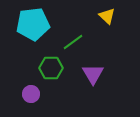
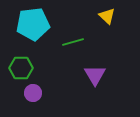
green line: rotated 20 degrees clockwise
green hexagon: moved 30 px left
purple triangle: moved 2 px right, 1 px down
purple circle: moved 2 px right, 1 px up
